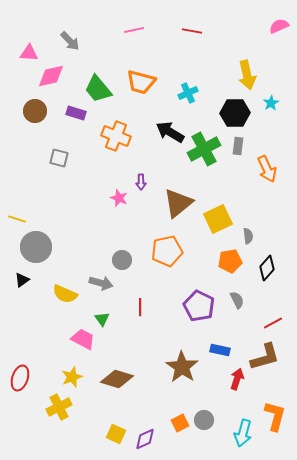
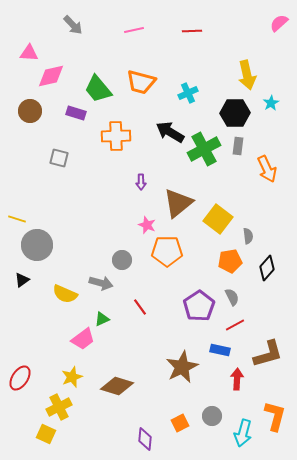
pink semicircle at (279, 26): moved 3 px up; rotated 18 degrees counterclockwise
red line at (192, 31): rotated 12 degrees counterclockwise
gray arrow at (70, 41): moved 3 px right, 16 px up
brown circle at (35, 111): moved 5 px left
orange cross at (116, 136): rotated 24 degrees counterclockwise
pink star at (119, 198): moved 28 px right, 27 px down
yellow square at (218, 219): rotated 28 degrees counterclockwise
gray circle at (36, 247): moved 1 px right, 2 px up
orange pentagon at (167, 251): rotated 12 degrees clockwise
gray semicircle at (237, 300): moved 5 px left, 3 px up
purple pentagon at (199, 306): rotated 12 degrees clockwise
red line at (140, 307): rotated 36 degrees counterclockwise
green triangle at (102, 319): rotated 42 degrees clockwise
red line at (273, 323): moved 38 px left, 2 px down
pink trapezoid at (83, 339): rotated 115 degrees clockwise
brown L-shape at (265, 357): moved 3 px right, 3 px up
brown star at (182, 367): rotated 12 degrees clockwise
red ellipse at (20, 378): rotated 15 degrees clockwise
brown diamond at (117, 379): moved 7 px down
red arrow at (237, 379): rotated 15 degrees counterclockwise
gray circle at (204, 420): moved 8 px right, 4 px up
yellow square at (116, 434): moved 70 px left
purple diamond at (145, 439): rotated 60 degrees counterclockwise
